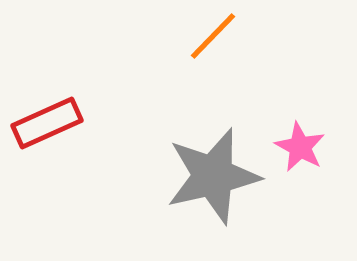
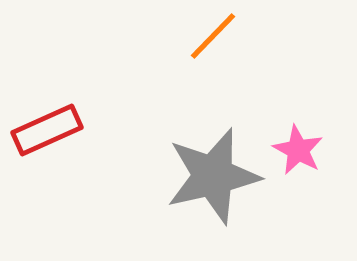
red rectangle: moved 7 px down
pink star: moved 2 px left, 3 px down
